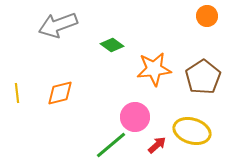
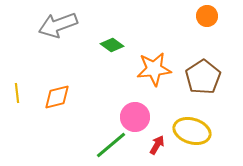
orange diamond: moved 3 px left, 4 px down
red arrow: rotated 18 degrees counterclockwise
